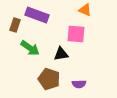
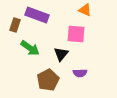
black triangle: rotated 42 degrees counterclockwise
brown pentagon: moved 1 px left, 1 px down; rotated 25 degrees clockwise
purple semicircle: moved 1 px right, 11 px up
